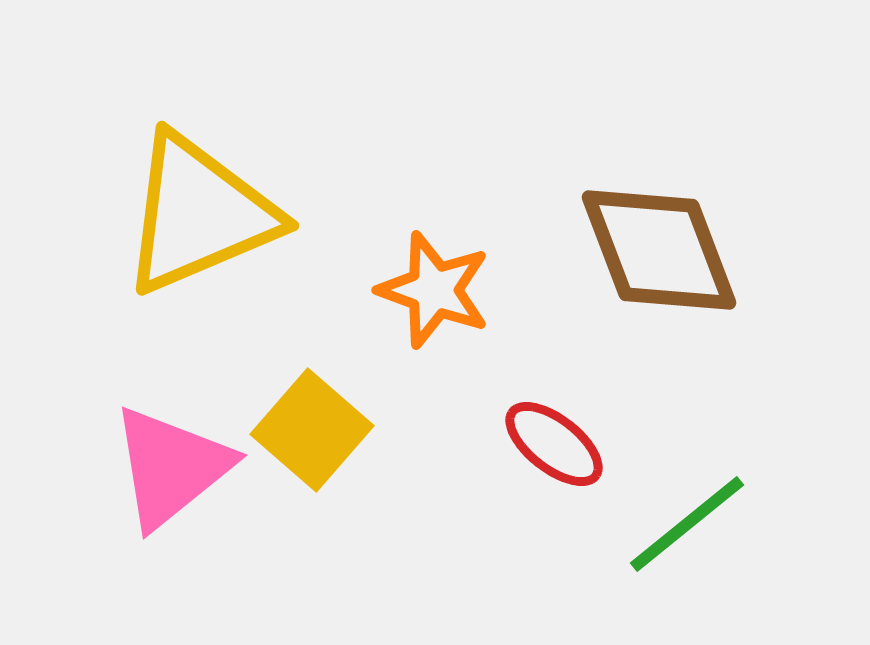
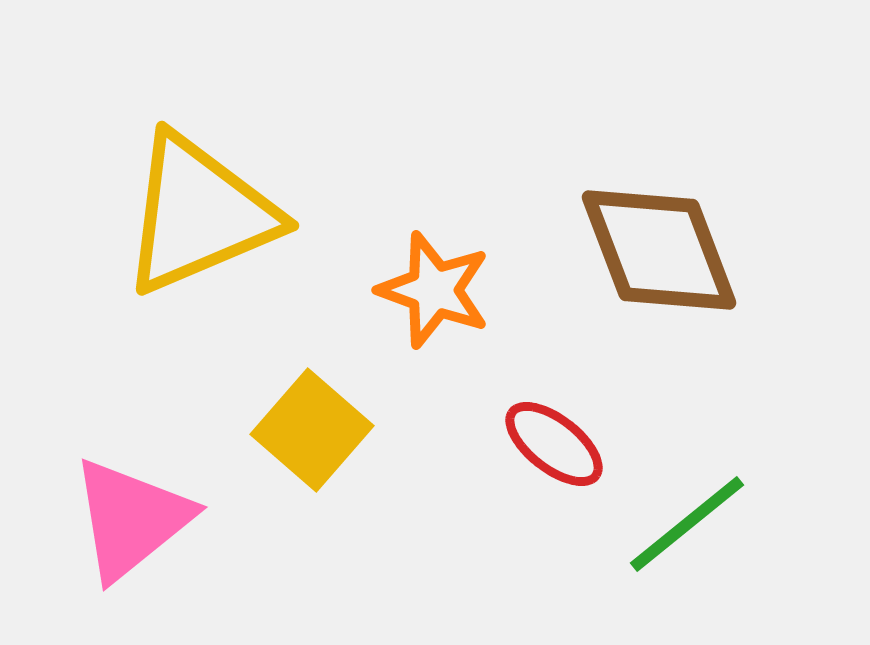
pink triangle: moved 40 px left, 52 px down
